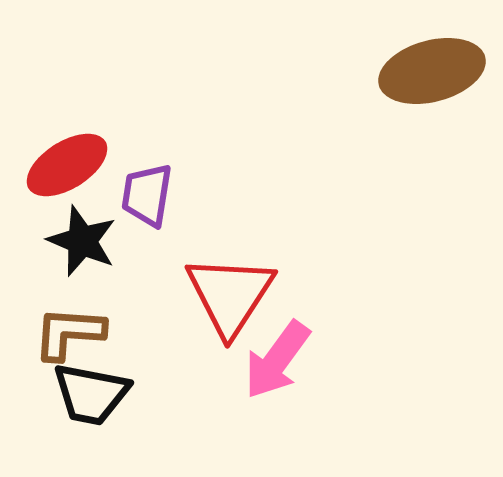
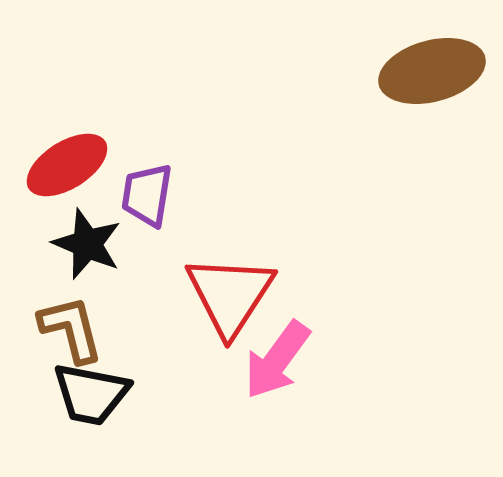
black star: moved 5 px right, 3 px down
brown L-shape: moved 2 px right, 4 px up; rotated 72 degrees clockwise
